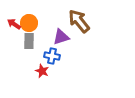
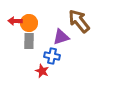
red arrow: moved 1 px right, 3 px up; rotated 32 degrees counterclockwise
